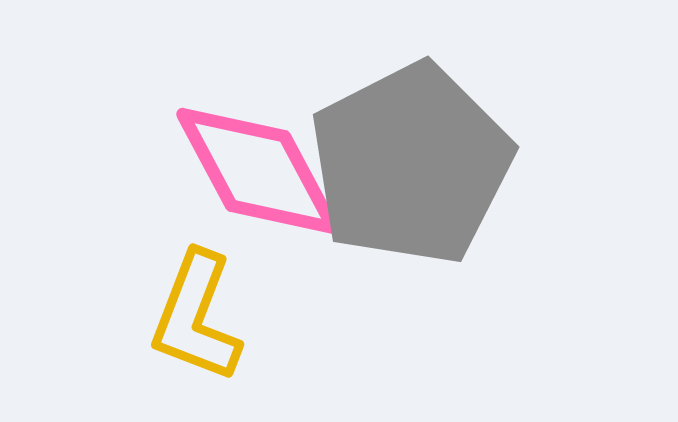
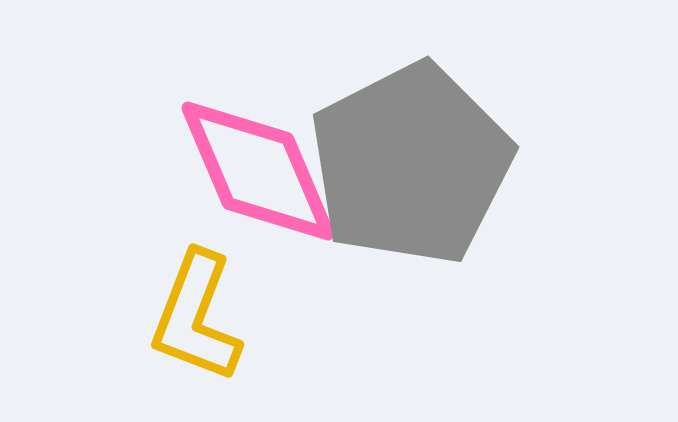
pink diamond: rotated 5 degrees clockwise
